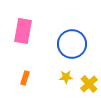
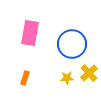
pink rectangle: moved 7 px right, 2 px down
yellow star: moved 1 px right, 1 px down
yellow cross: moved 11 px up
